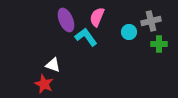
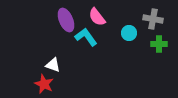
pink semicircle: rotated 60 degrees counterclockwise
gray cross: moved 2 px right, 2 px up; rotated 24 degrees clockwise
cyan circle: moved 1 px down
